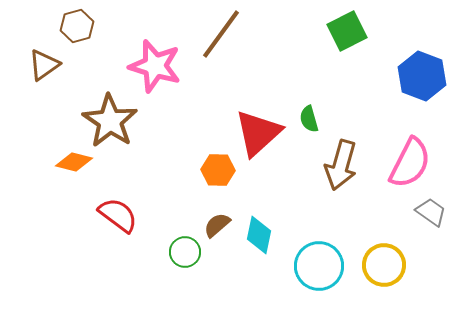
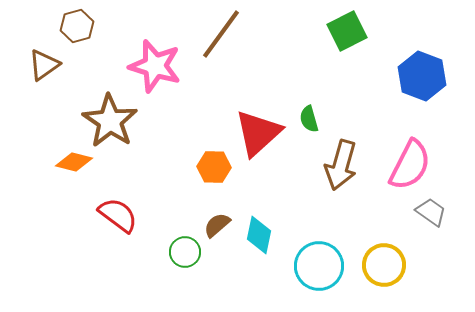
pink semicircle: moved 2 px down
orange hexagon: moved 4 px left, 3 px up
